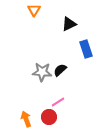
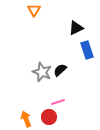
black triangle: moved 7 px right, 4 px down
blue rectangle: moved 1 px right, 1 px down
gray star: rotated 18 degrees clockwise
pink line: rotated 16 degrees clockwise
